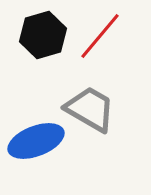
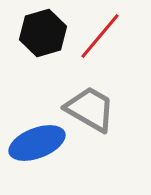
black hexagon: moved 2 px up
blue ellipse: moved 1 px right, 2 px down
